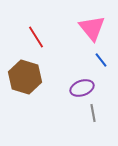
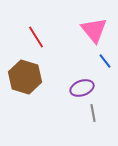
pink triangle: moved 2 px right, 2 px down
blue line: moved 4 px right, 1 px down
